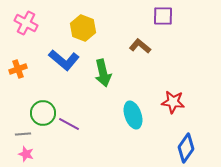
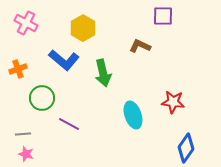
yellow hexagon: rotated 10 degrees clockwise
brown L-shape: rotated 15 degrees counterclockwise
green circle: moved 1 px left, 15 px up
